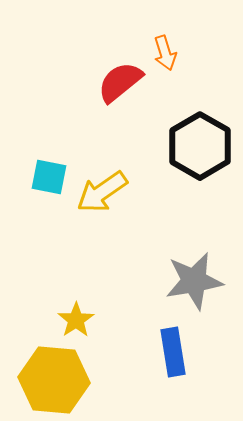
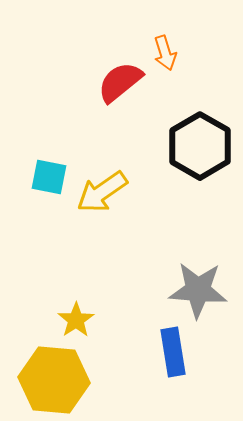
gray star: moved 4 px right, 9 px down; rotated 14 degrees clockwise
